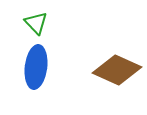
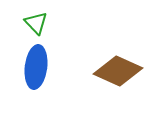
brown diamond: moved 1 px right, 1 px down
